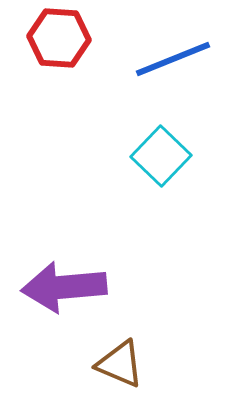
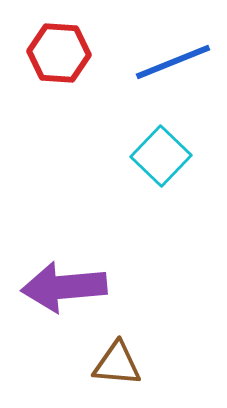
red hexagon: moved 15 px down
blue line: moved 3 px down
brown triangle: moved 3 px left; rotated 18 degrees counterclockwise
